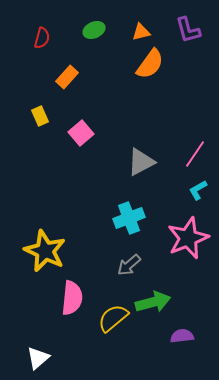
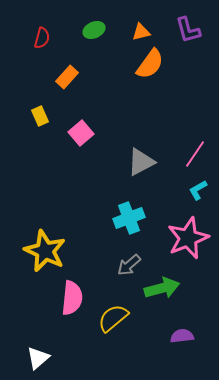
green arrow: moved 9 px right, 14 px up
